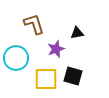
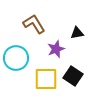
brown L-shape: rotated 15 degrees counterclockwise
black square: rotated 18 degrees clockwise
